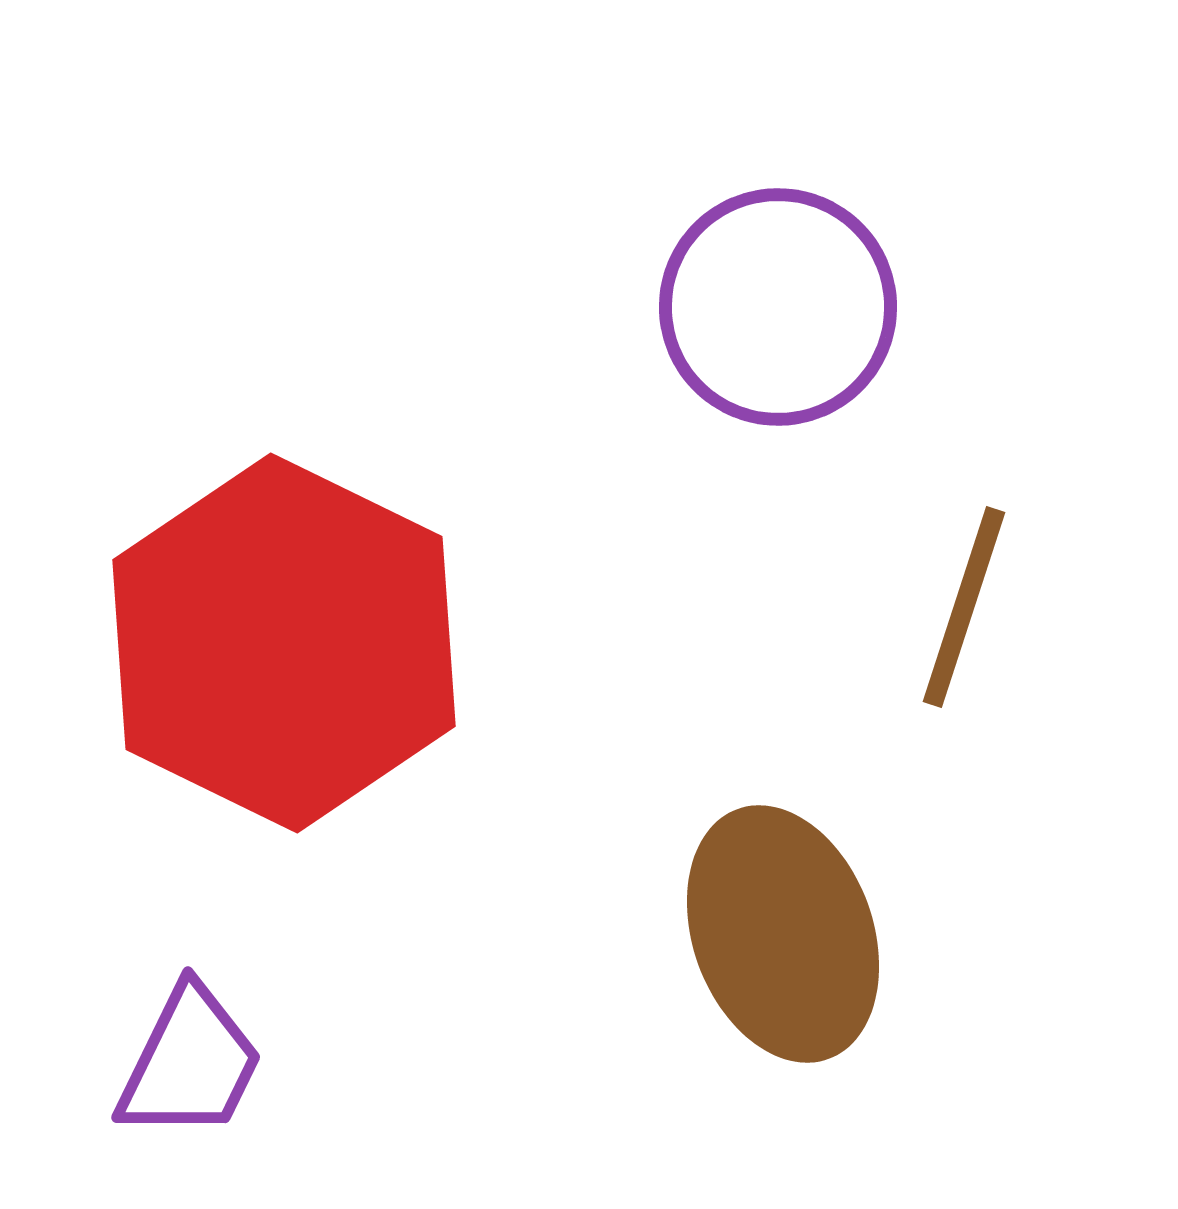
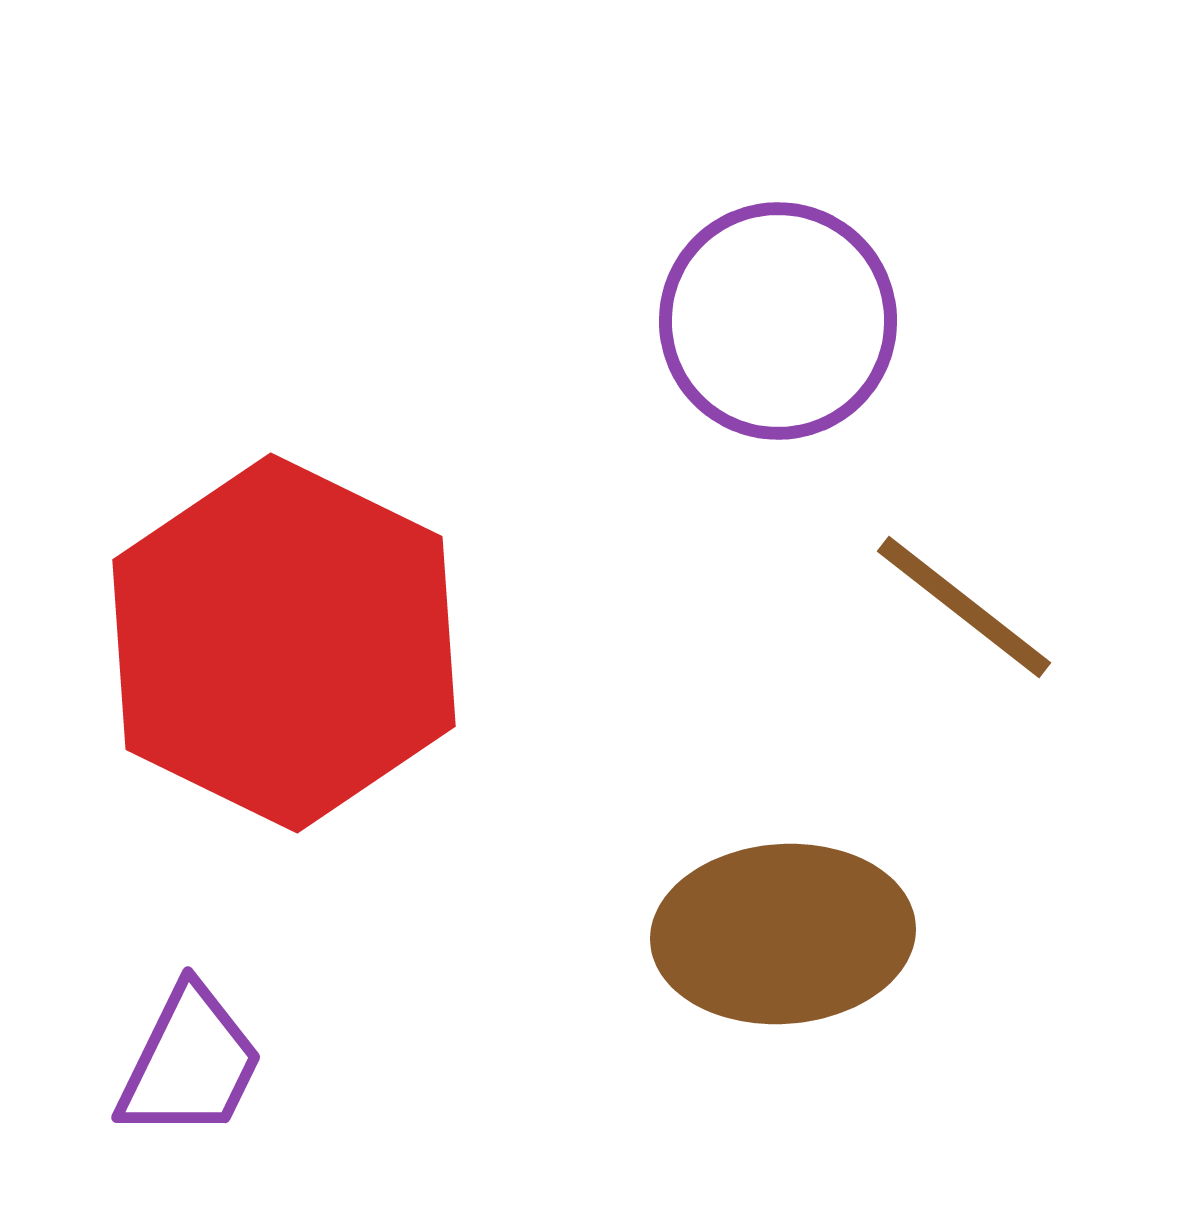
purple circle: moved 14 px down
brown line: rotated 70 degrees counterclockwise
brown ellipse: rotated 74 degrees counterclockwise
